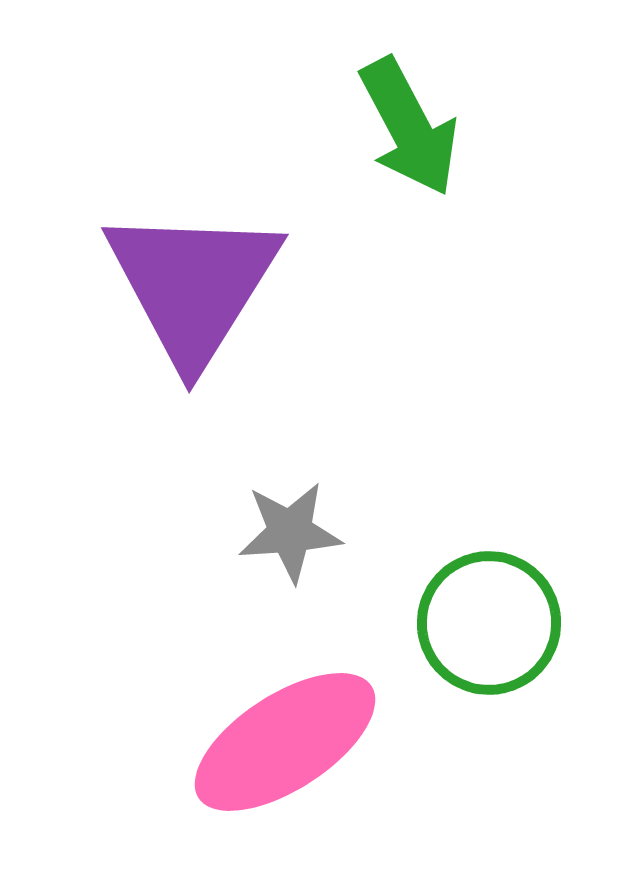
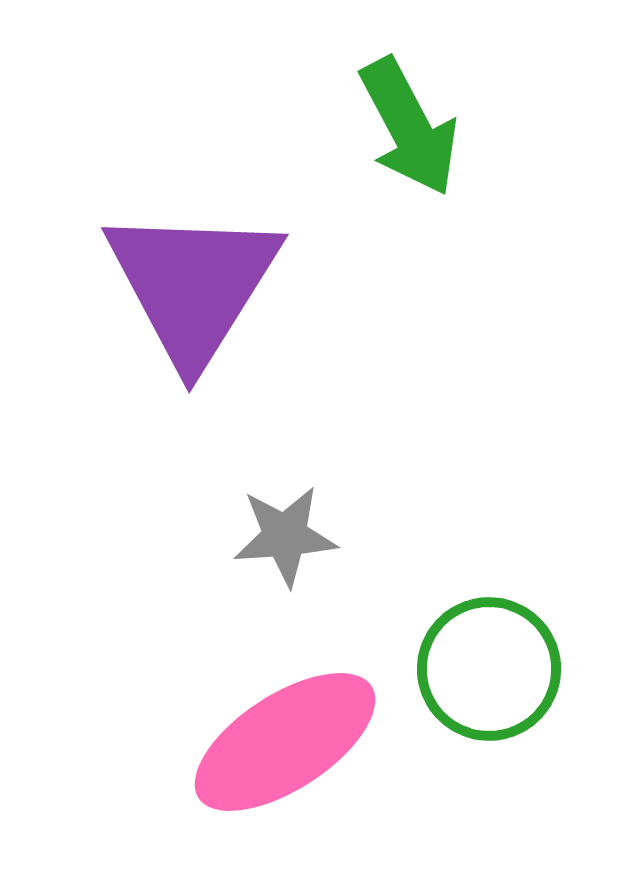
gray star: moved 5 px left, 4 px down
green circle: moved 46 px down
